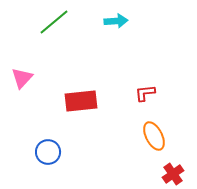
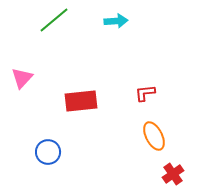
green line: moved 2 px up
